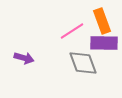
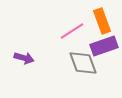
purple rectangle: moved 3 px down; rotated 20 degrees counterclockwise
